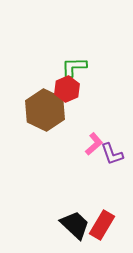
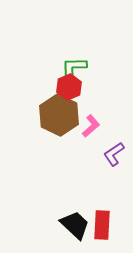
red hexagon: moved 2 px right, 2 px up
brown hexagon: moved 14 px right, 5 px down
pink L-shape: moved 3 px left, 18 px up
purple L-shape: moved 2 px right; rotated 75 degrees clockwise
red rectangle: rotated 28 degrees counterclockwise
